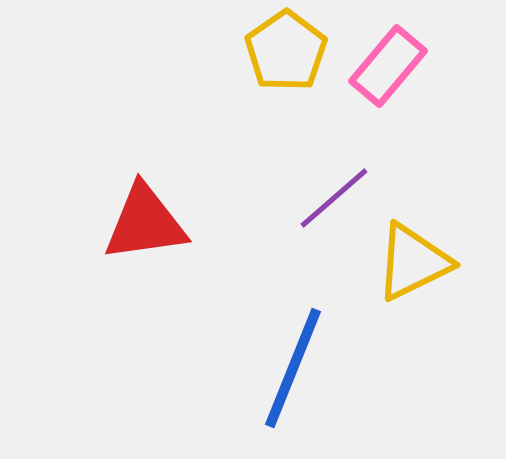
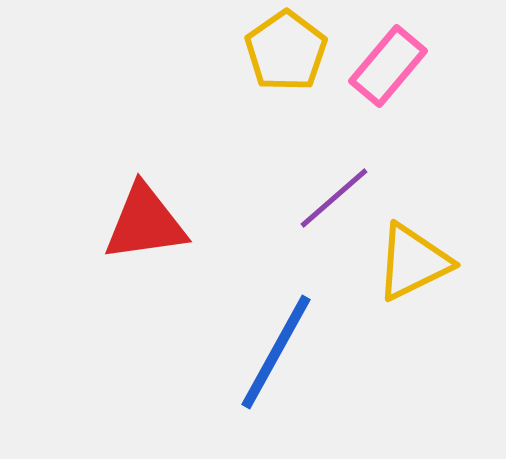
blue line: moved 17 px left, 16 px up; rotated 7 degrees clockwise
